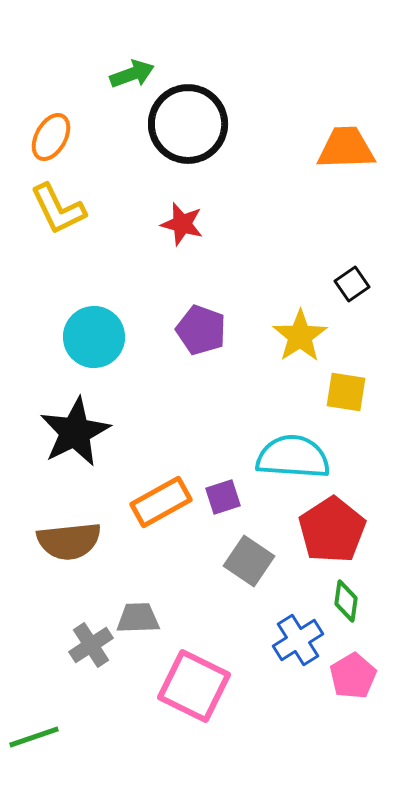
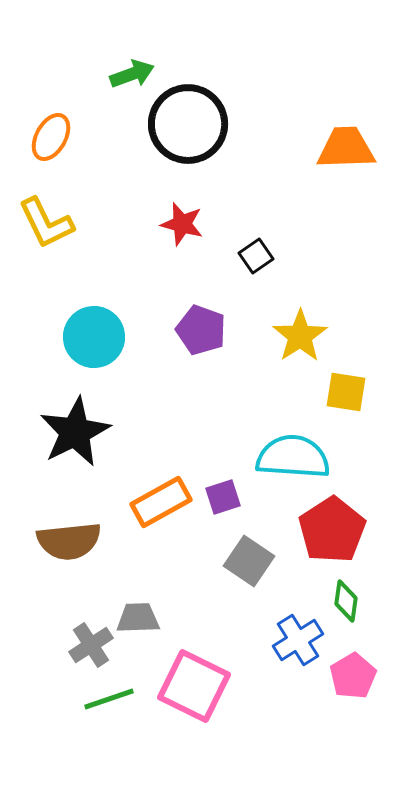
yellow L-shape: moved 12 px left, 14 px down
black square: moved 96 px left, 28 px up
green line: moved 75 px right, 38 px up
